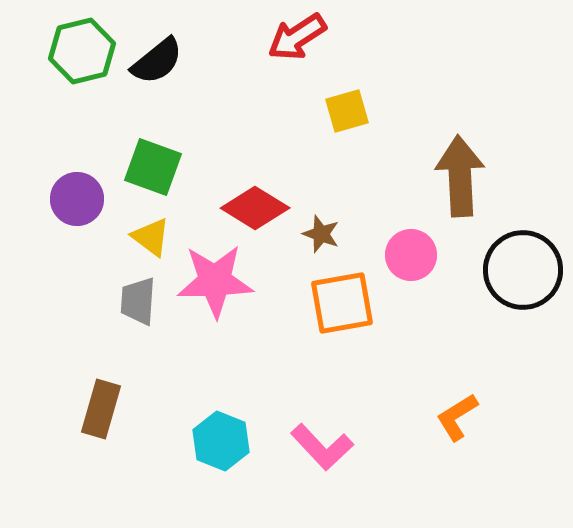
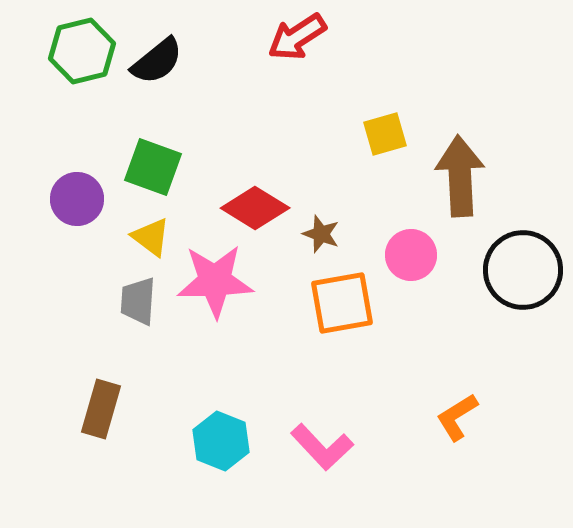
yellow square: moved 38 px right, 23 px down
